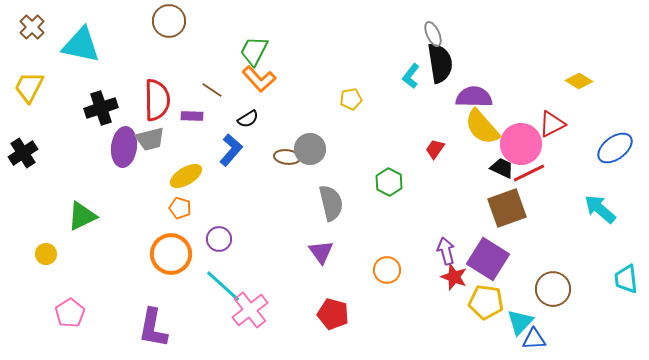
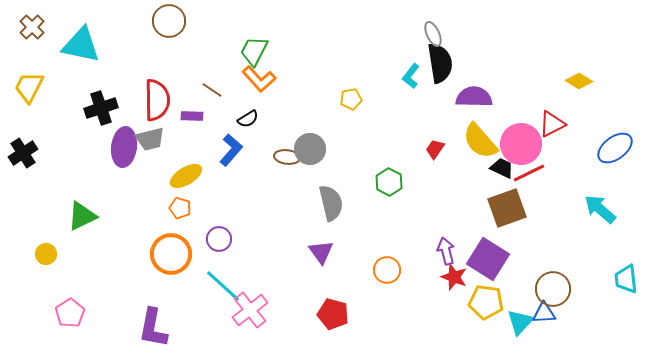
yellow semicircle at (482, 127): moved 2 px left, 14 px down
blue triangle at (534, 339): moved 10 px right, 26 px up
